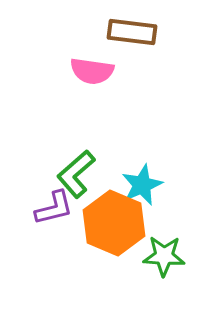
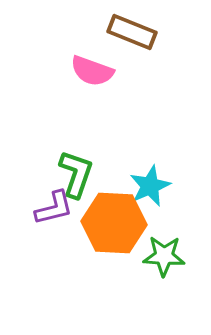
brown rectangle: rotated 15 degrees clockwise
pink semicircle: rotated 12 degrees clockwise
green L-shape: rotated 150 degrees clockwise
cyan star: moved 8 px right, 1 px down
orange hexagon: rotated 20 degrees counterclockwise
